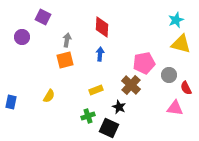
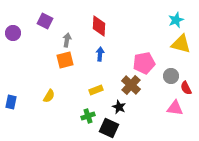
purple square: moved 2 px right, 4 px down
red diamond: moved 3 px left, 1 px up
purple circle: moved 9 px left, 4 px up
gray circle: moved 2 px right, 1 px down
